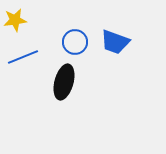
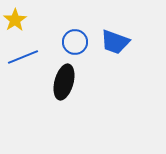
yellow star: rotated 25 degrees counterclockwise
